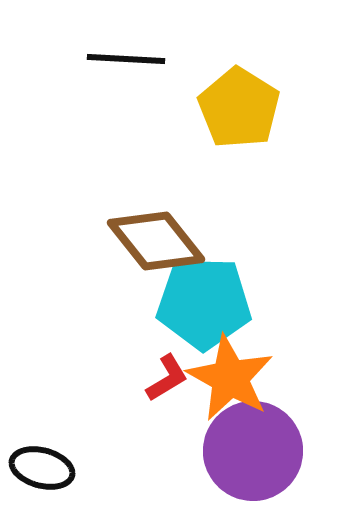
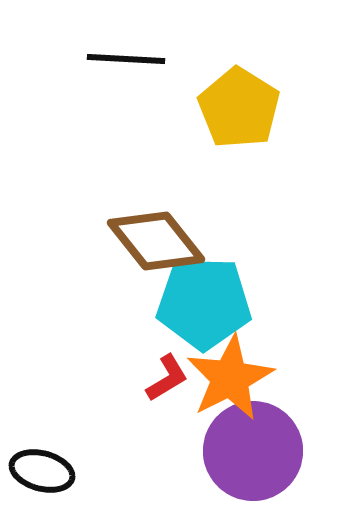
orange star: rotated 16 degrees clockwise
black ellipse: moved 3 px down
